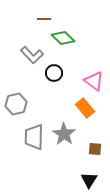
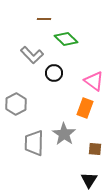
green diamond: moved 3 px right, 1 px down
gray hexagon: rotated 15 degrees counterclockwise
orange rectangle: rotated 60 degrees clockwise
gray trapezoid: moved 6 px down
